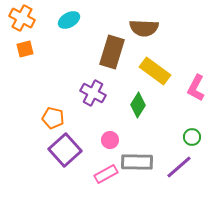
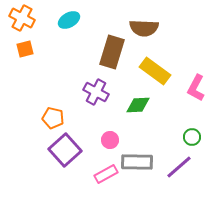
purple cross: moved 3 px right, 1 px up
green diamond: rotated 55 degrees clockwise
